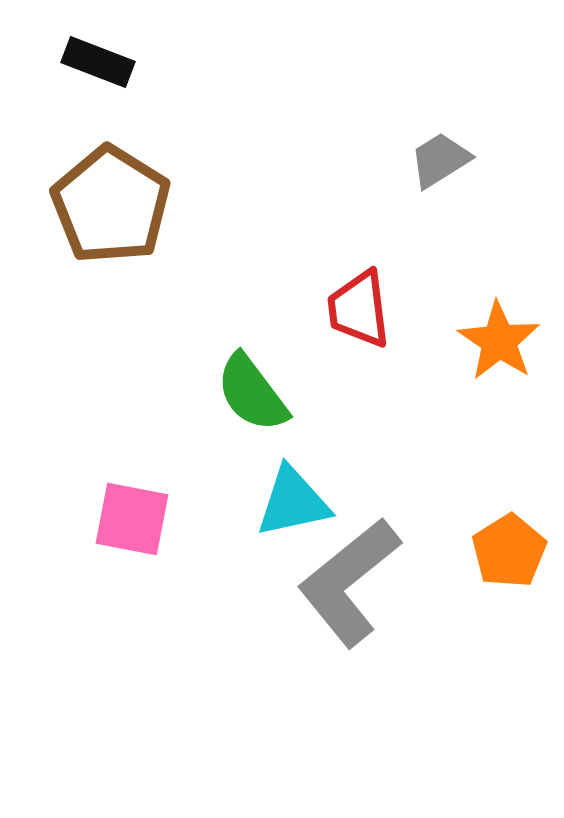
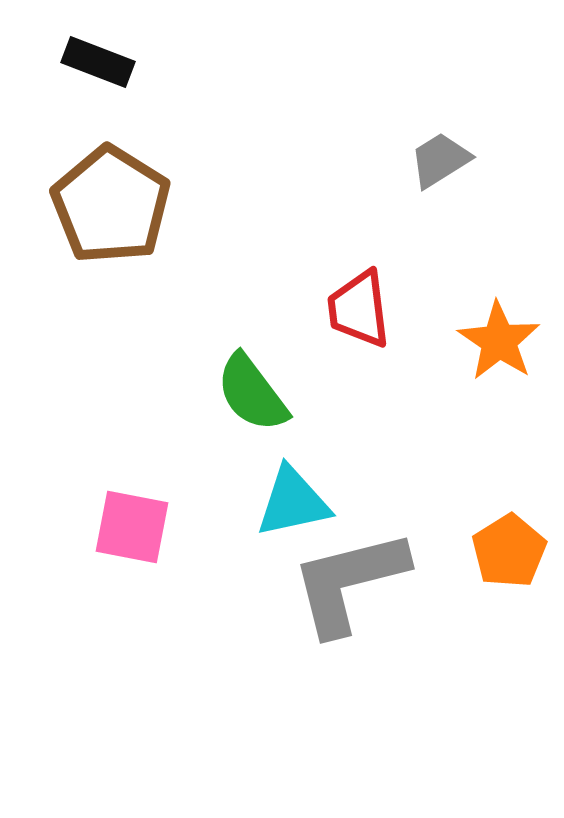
pink square: moved 8 px down
gray L-shape: rotated 25 degrees clockwise
